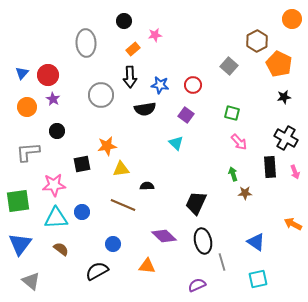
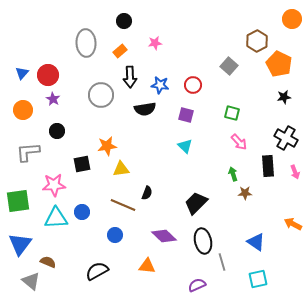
pink star at (155, 35): moved 8 px down
orange rectangle at (133, 49): moved 13 px left, 2 px down
orange circle at (27, 107): moved 4 px left, 3 px down
purple square at (186, 115): rotated 21 degrees counterclockwise
cyan triangle at (176, 143): moved 9 px right, 3 px down
black rectangle at (270, 167): moved 2 px left, 1 px up
black semicircle at (147, 186): moved 7 px down; rotated 112 degrees clockwise
black trapezoid at (196, 203): rotated 20 degrees clockwise
blue circle at (113, 244): moved 2 px right, 9 px up
brown semicircle at (61, 249): moved 13 px left, 13 px down; rotated 14 degrees counterclockwise
